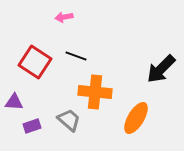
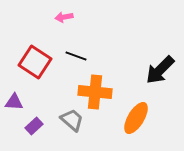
black arrow: moved 1 px left, 1 px down
gray trapezoid: moved 3 px right
purple rectangle: moved 2 px right; rotated 24 degrees counterclockwise
